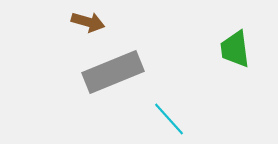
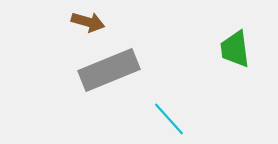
gray rectangle: moved 4 px left, 2 px up
